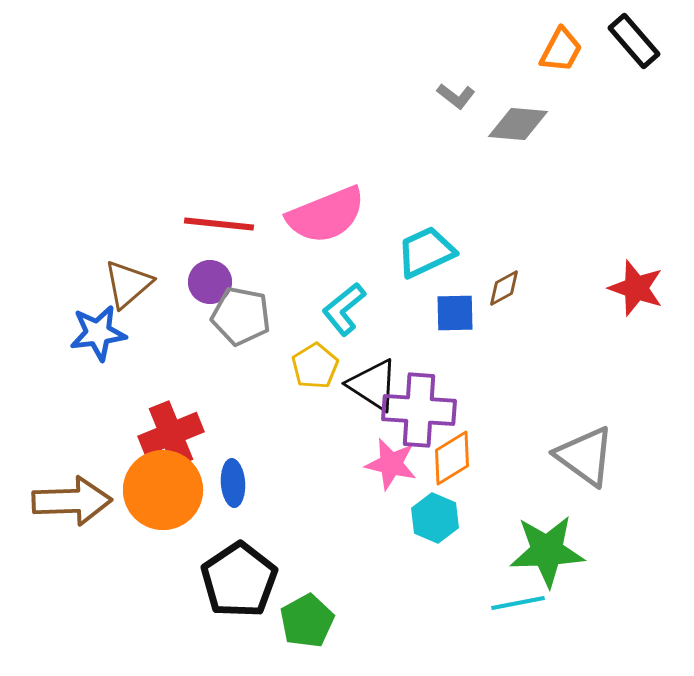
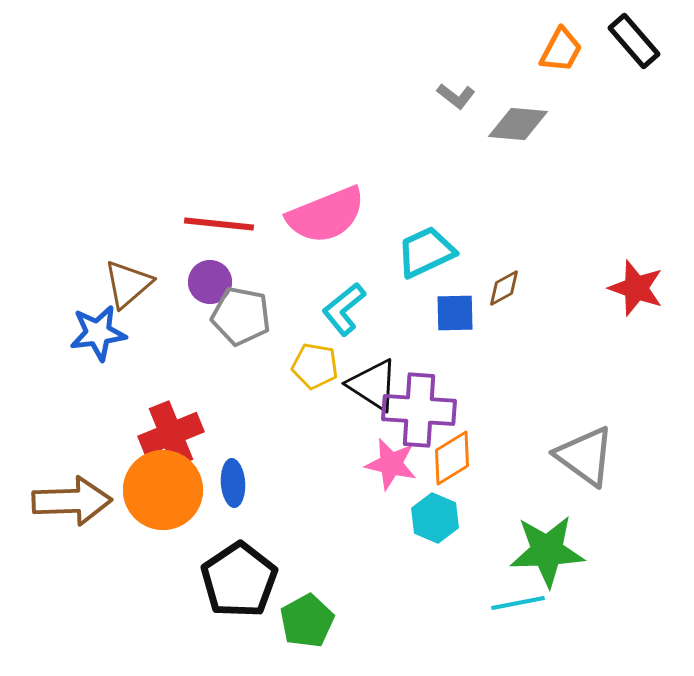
yellow pentagon: rotated 30 degrees counterclockwise
